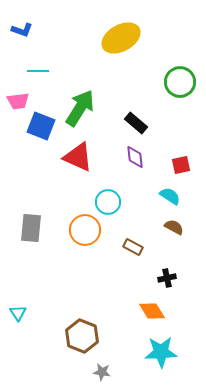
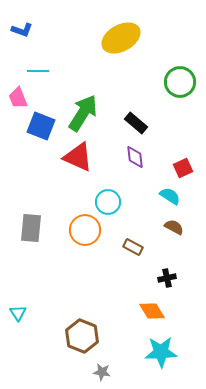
pink trapezoid: moved 3 px up; rotated 75 degrees clockwise
green arrow: moved 3 px right, 5 px down
red square: moved 2 px right, 3 px down; rotated 12 degrees counterclockwise
